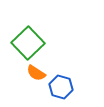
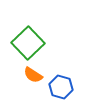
orange semicircle: moved 3 px left, 2 px down
